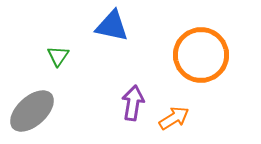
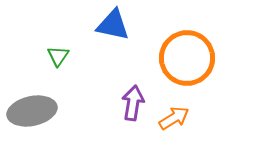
blue triangle: moved 1 px right, 1 px up
orange circle: moved 14 px left, 3 px down
gray ellipse: rotated 30 degrees clockwise
